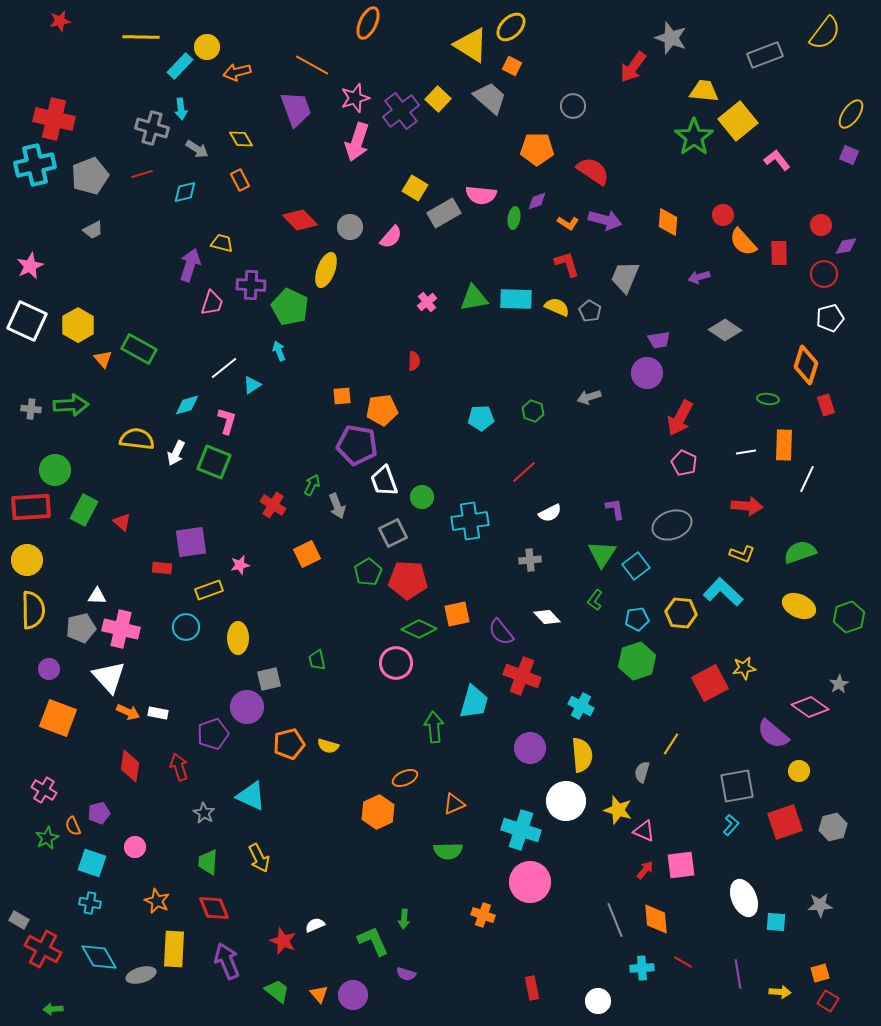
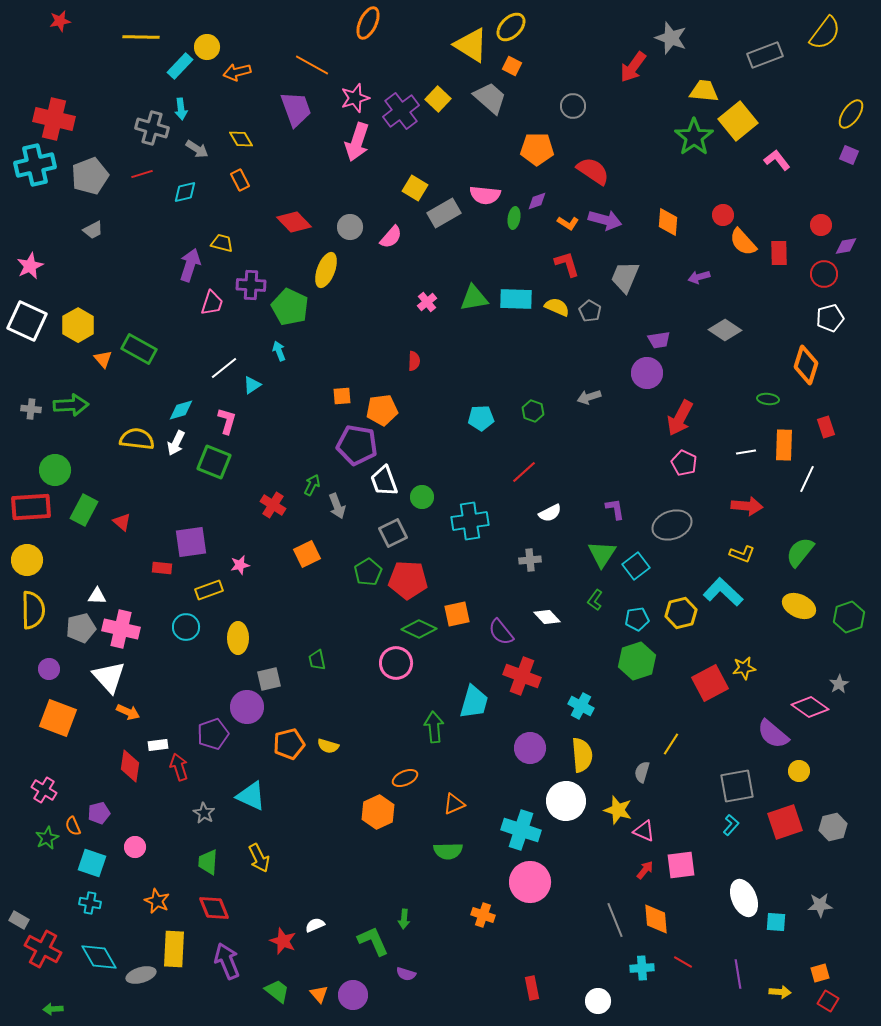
pink semicircle at (481, 195): moved 4 px right
red diamond at (300, 220): moved 6 px left, 2 px down
cyan diamond at (187, 405): moved 6 px left, 5 px down
red rectangle at (826, 405): moved 22 px down
white arrow at (176, 453): moved 10 px up
green semicircle at (800, 552): rotated 32 degrees counterclockwise
yellow hexagon at (681, 613): rotated 20 degrees counterclockwise
white rectangle at (158, 713): moved 32 px down; rotated 18 degrees counterclockwise
